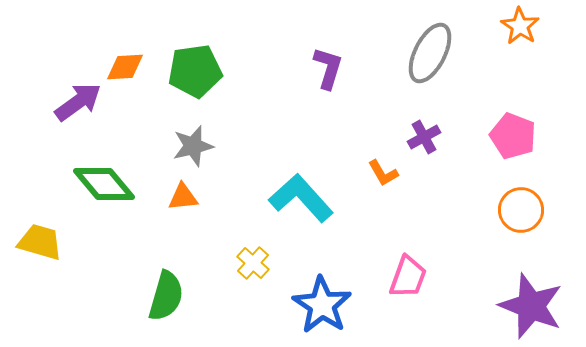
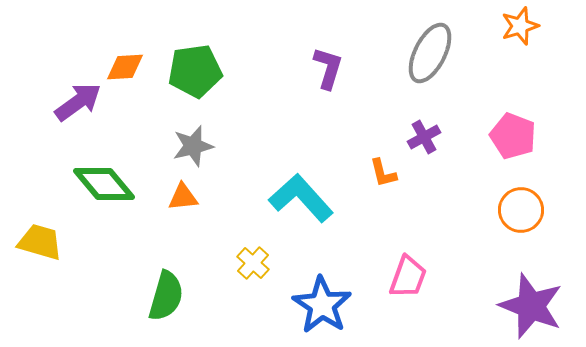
orange star: rotated 21 degrees clockwise
orange L-shape: rotated 16 degrees clockwise
